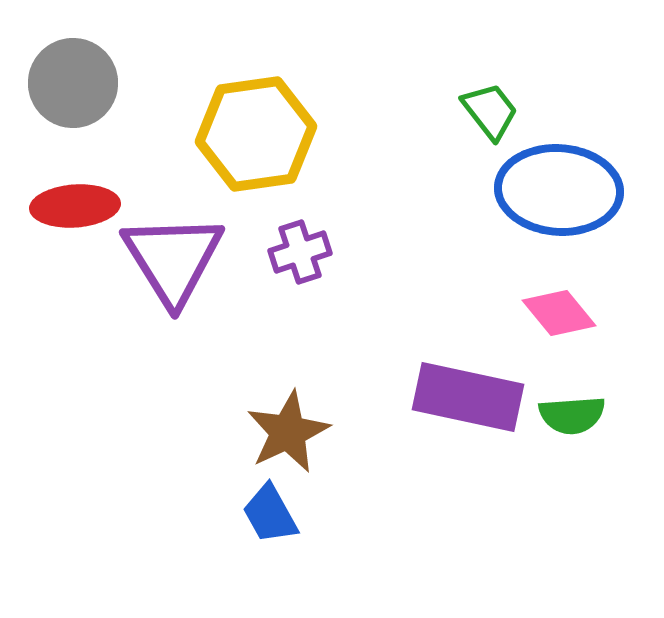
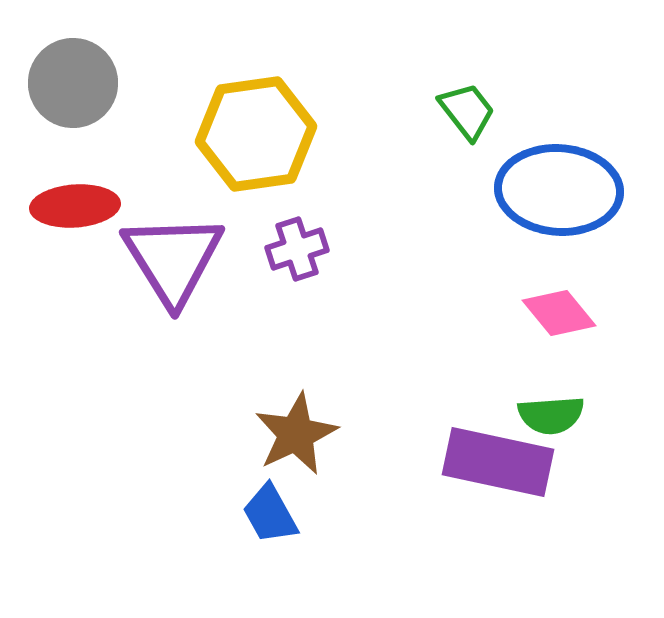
green trapezoid: moved 23 px left
purple cross: moved 3 px left, 3 px up
purple rectangle: moved 30 px right, 65 px down
green semicircle: moved 21 px left
brown star: moved 8 px right, 2 px down
